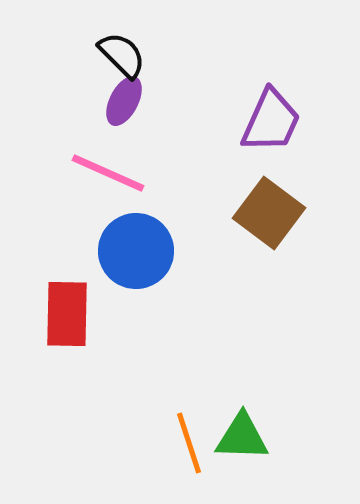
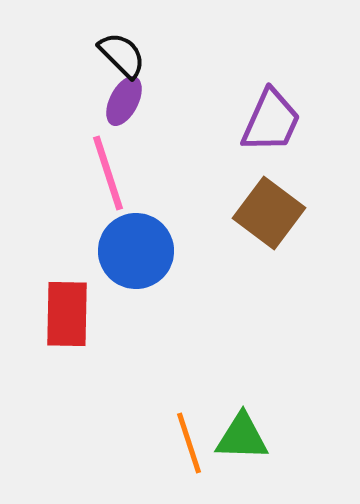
pink line: rotated 48 degrees clockwise
